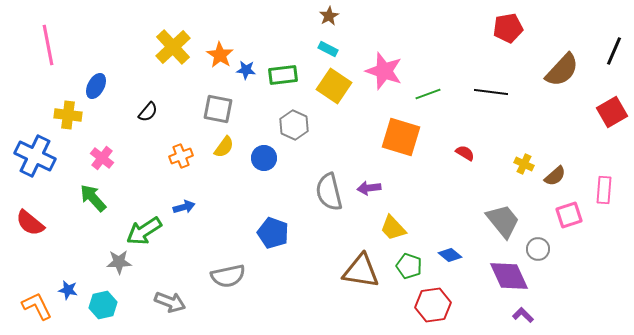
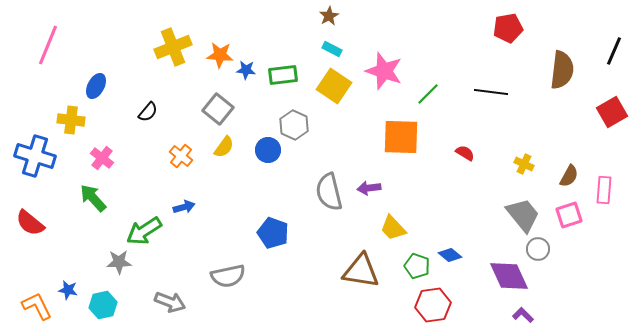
pink line at (48, 45): rotated 33 degrees clockwise
yellow cross at (173, 47): rotated 21 degrees clockwise
cyan rectangle at (328, 49): moved 4 px right
orange star at (220, 55): rotated 28 degrees counterclockwise
brown semicircle at (562, 70): rotated 36 degrees counterclockwise
green line at (428, 94): rotated 25 degrees counterclockwise
gray square at (218, 109): rotated 28 degrees clockwise
yellow cross at (68, 115): moved 3 px right, 5 px down
orange square at (401, 137): rotated 15 degrees counterclockwise
blue cross at (35, 156): rotated 9 degrees counterclockwise
orange cross at (181, 156): rotated 30 degrees counterclockwise
blue circle at (264, 158): moved 4 px right, 8 px up
brown semicircle at (555, 176): moved 14 px right; rotated 20 degrees counterclockwise
gray trapezoid at (503, 221): moved 20 px right, 6 px up
green pentagon at (409, 266): moved 8 px right
